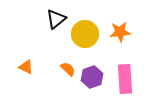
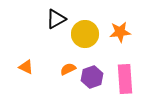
black triangle: rotated 10 degrees clockwise
orange semicircle: rotated 70 degrees counterclockwise
